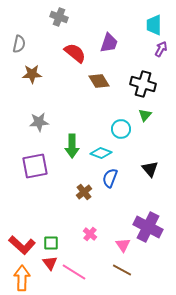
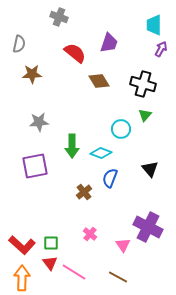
brown line: moved 4 px left, 7 px down
